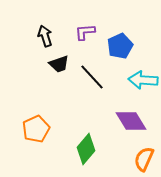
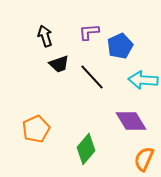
purple L-shape: moved 4 px right
